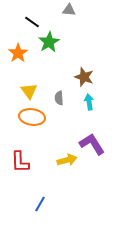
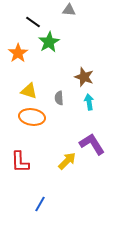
black line: moved 1 px right
yellow triangle: rotated 36 degrees counterclockwise
yellow arrow: moved 1 px down; rotated 30 degrees counterclockwise
